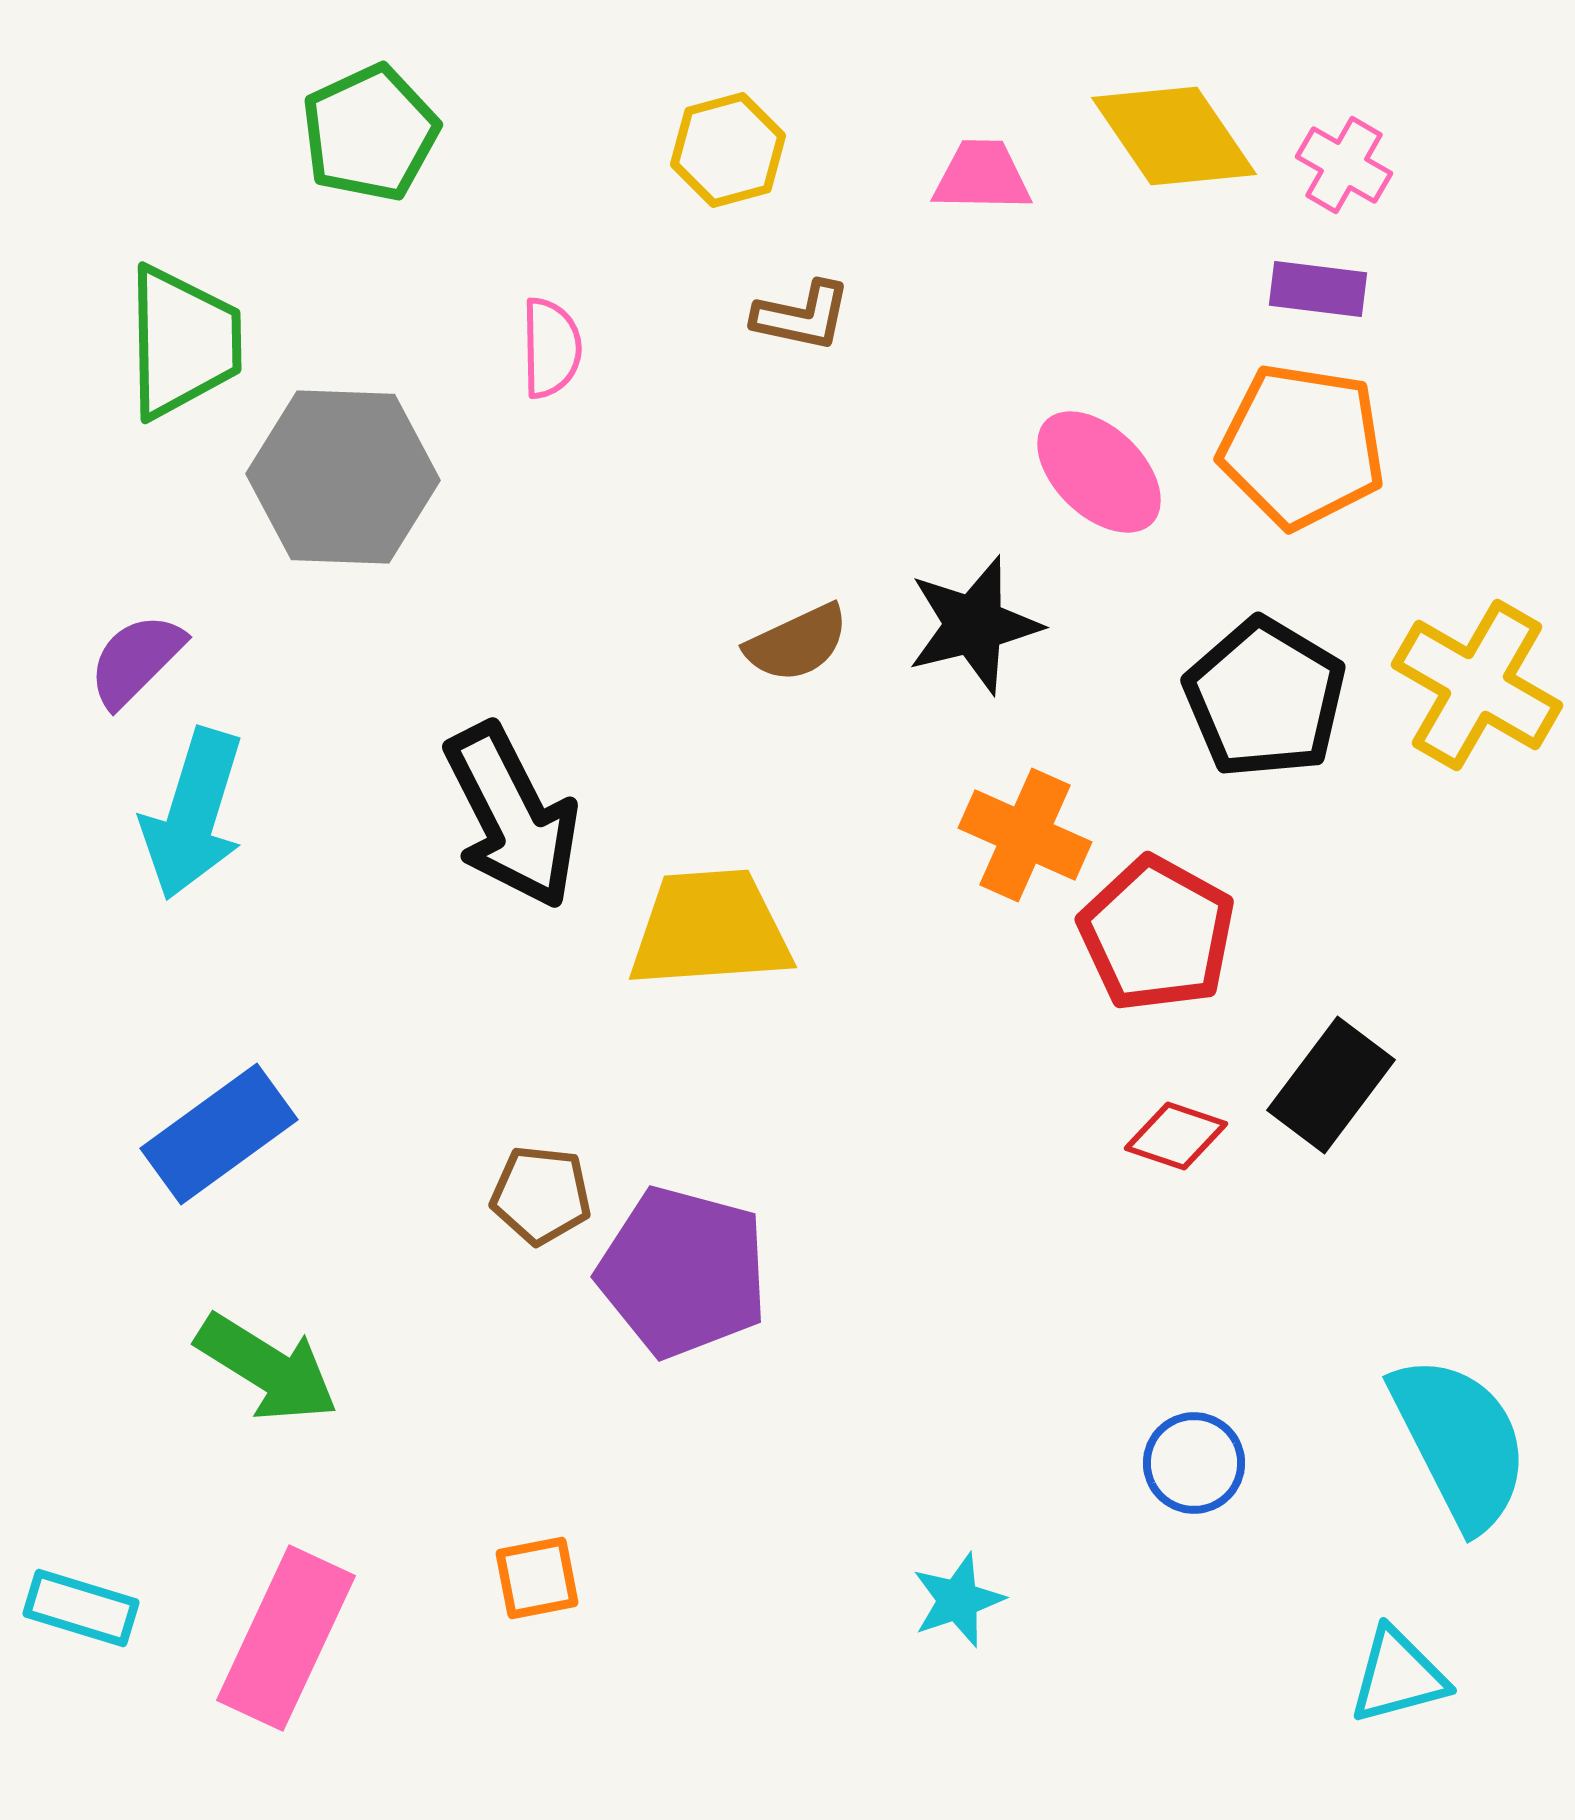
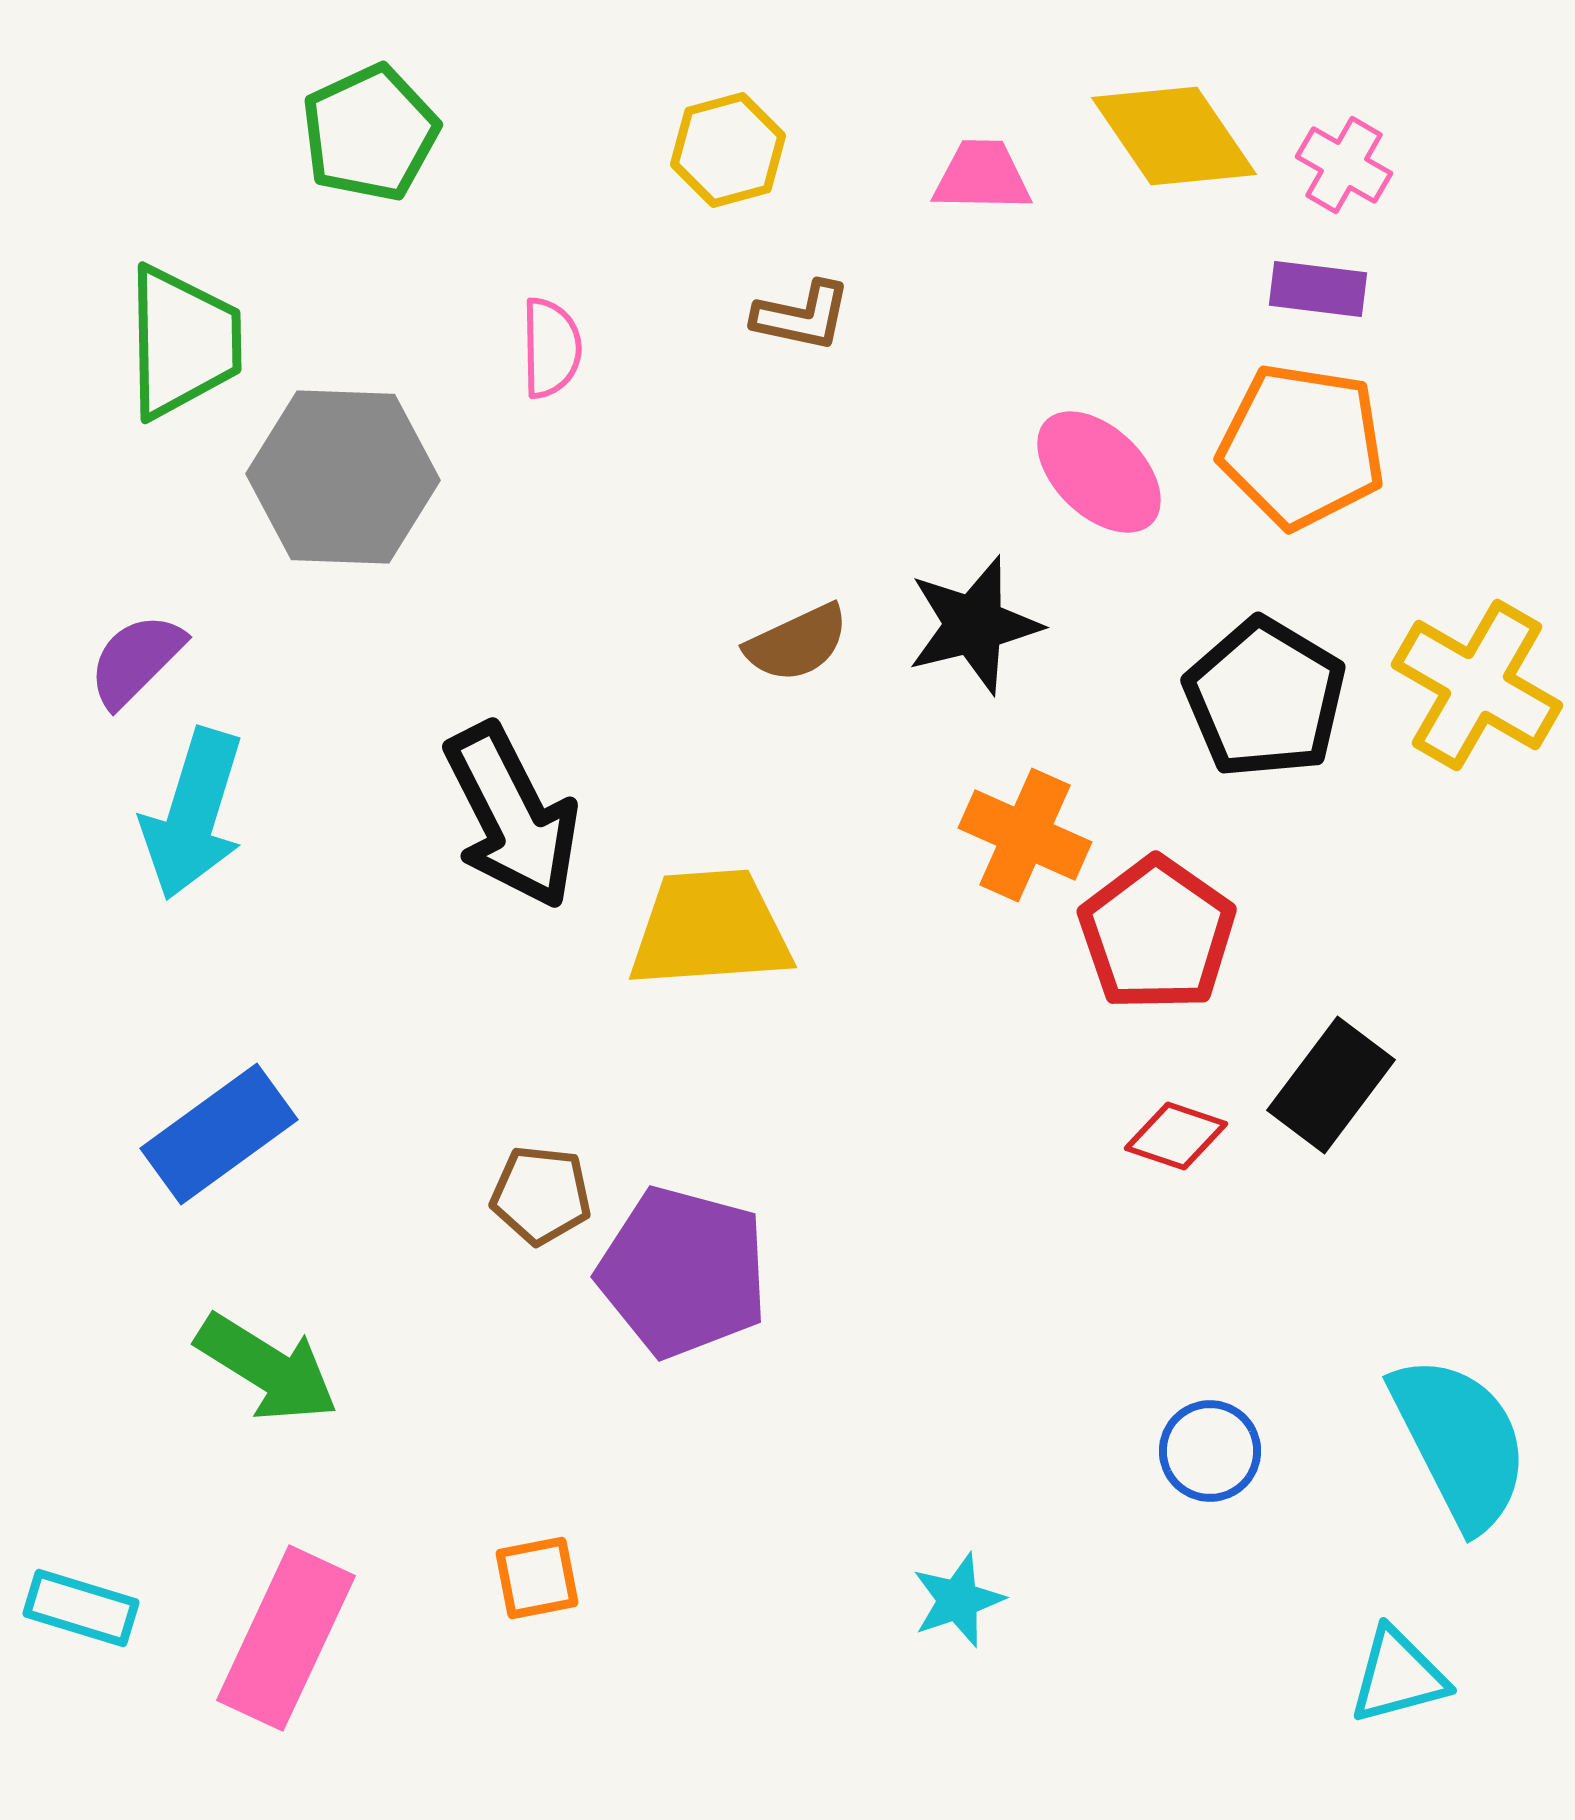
red pentagon: rotated 6 degrees clockwise
blue circle: moved 16 px right, 12 px up
